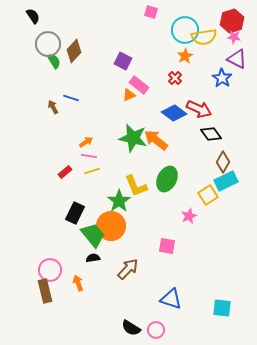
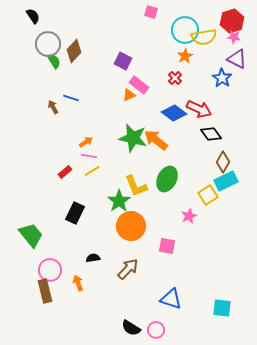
yellow line at (92, 171): rotated 14 degrees counterclockwise
orange circle at (111, 226): moved 20 px right
green trapezoid at (93, 235): moved 62 px left
